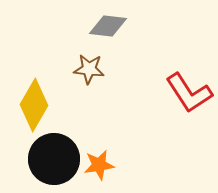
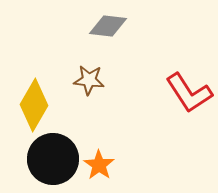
brown star: moved 11 px down
black circle: moved 1 px left
orange star: rotated 28 degrees counterclockwise
